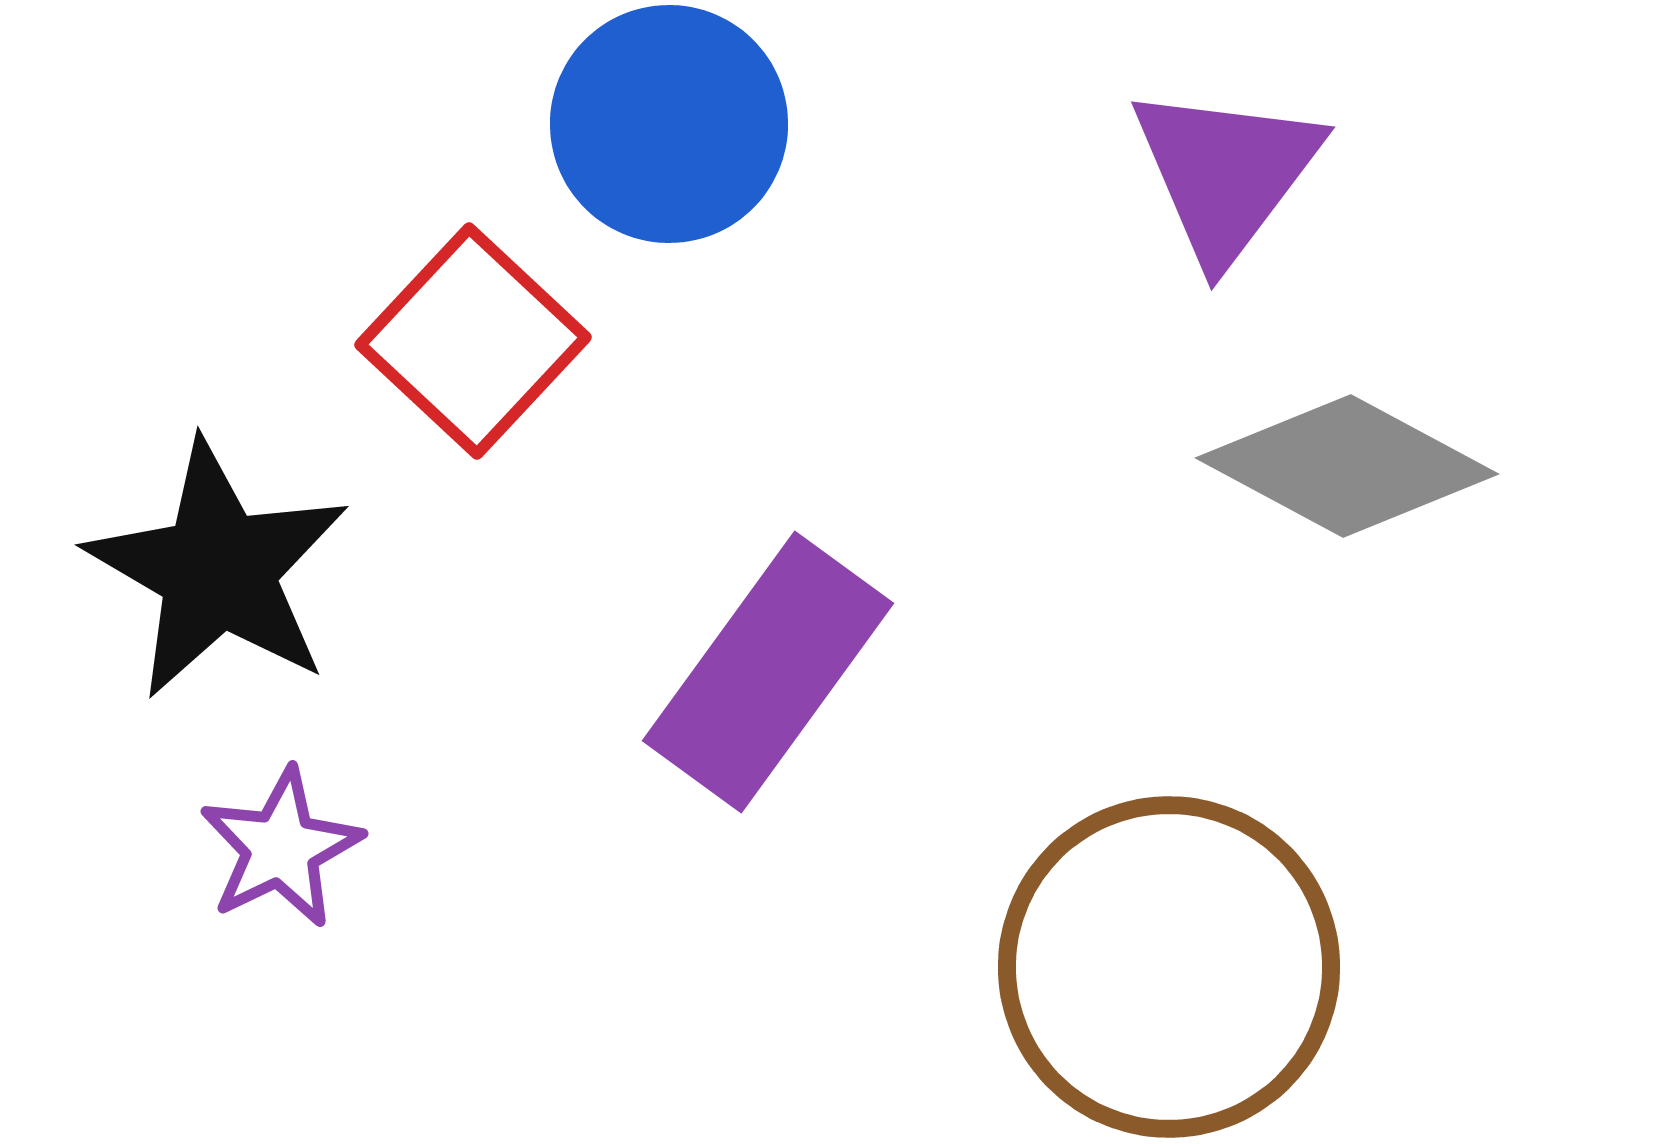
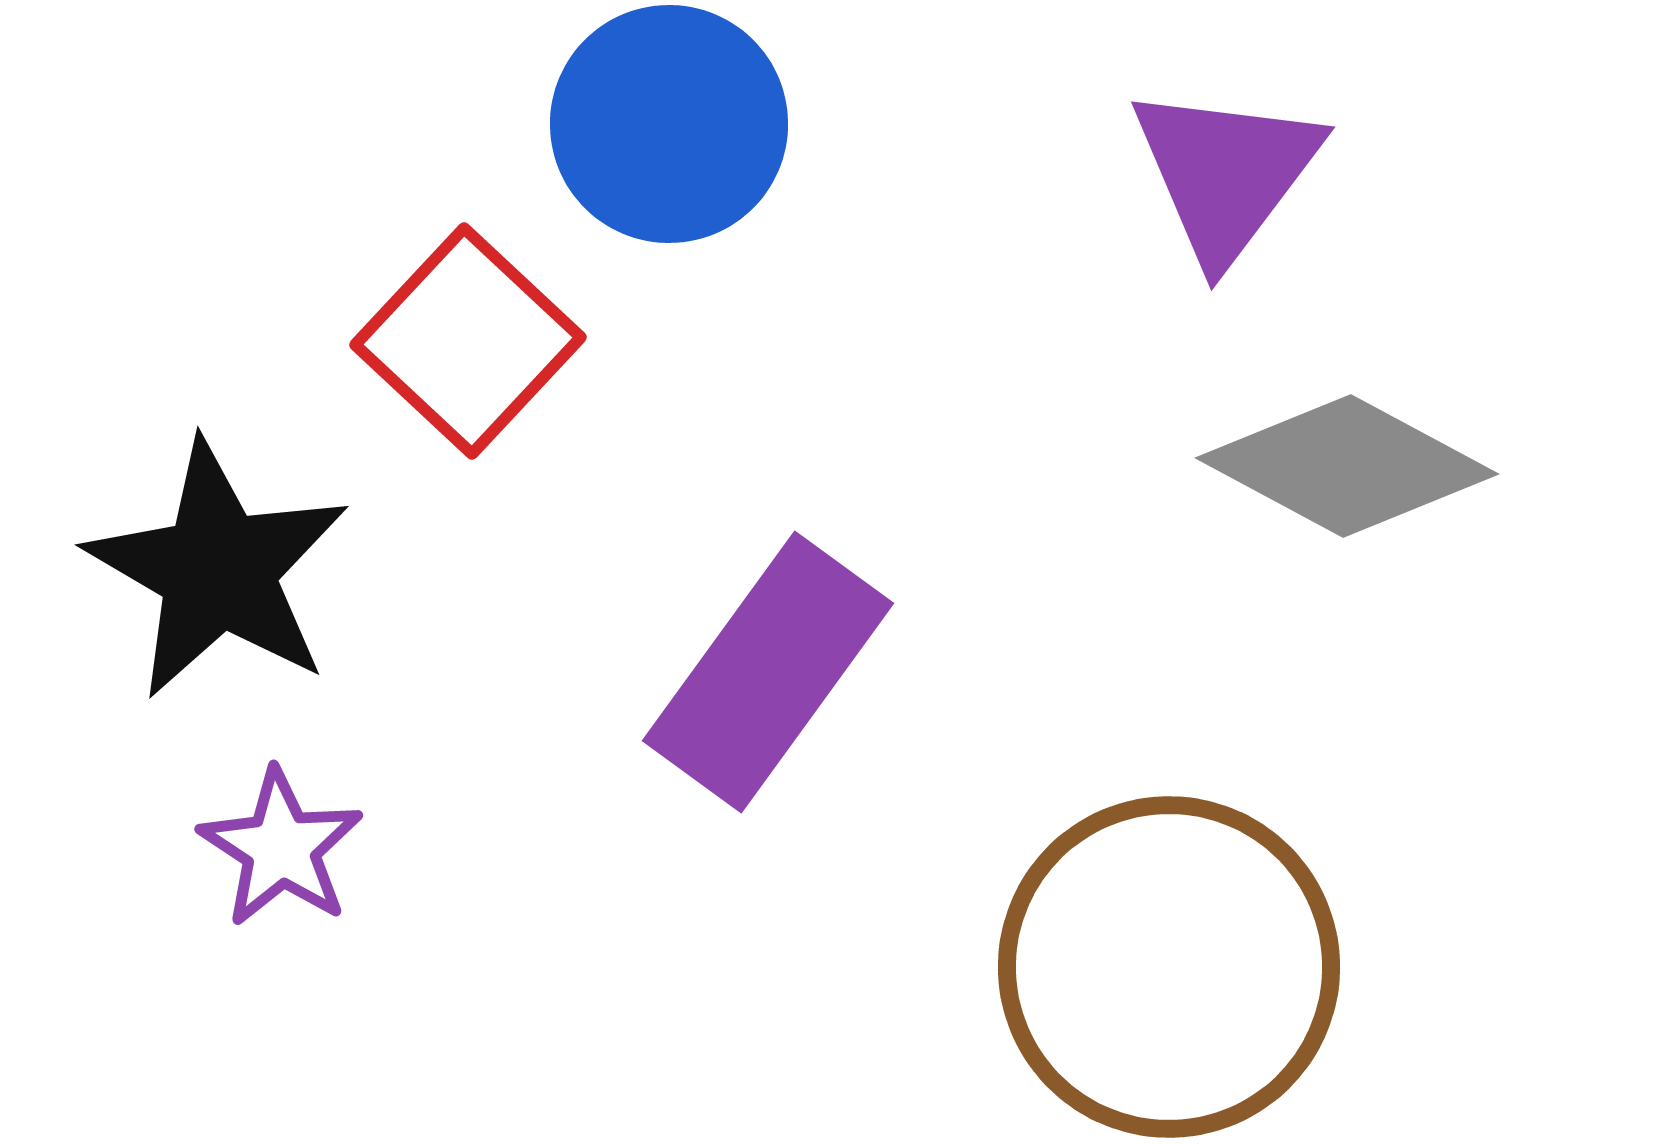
red square: moved 5 px left
purple star: rotated 13 degrees counterclockwise
